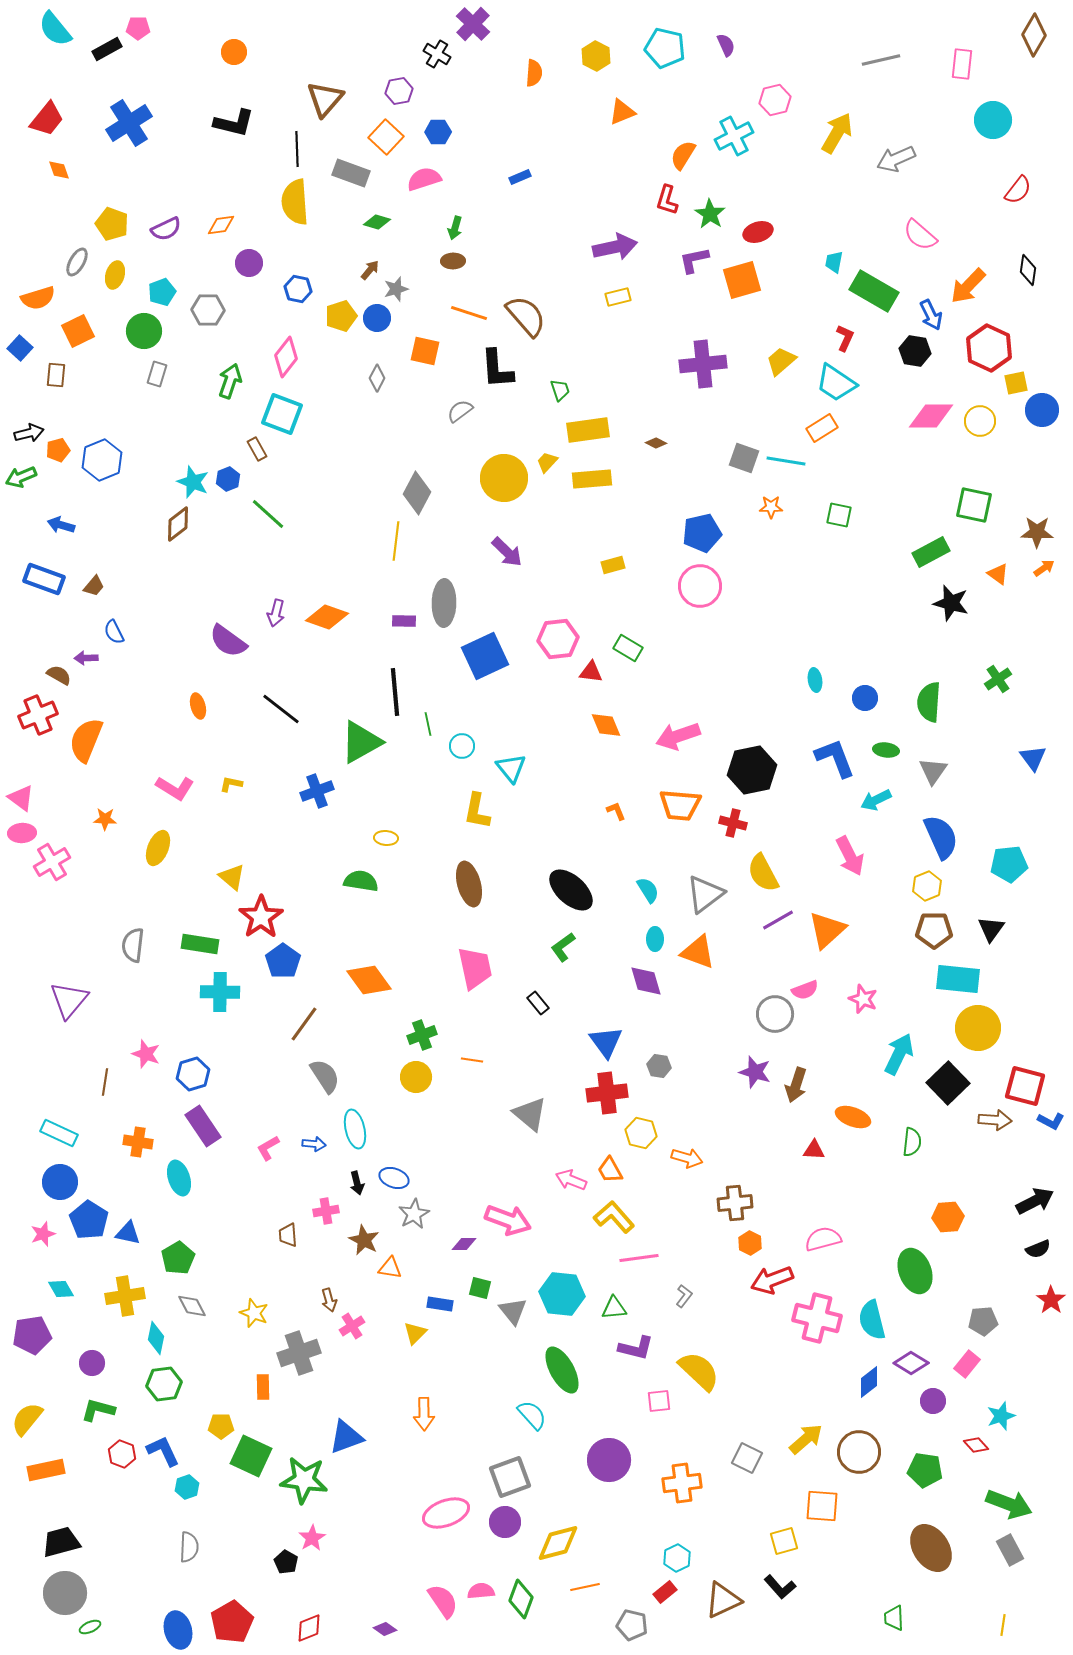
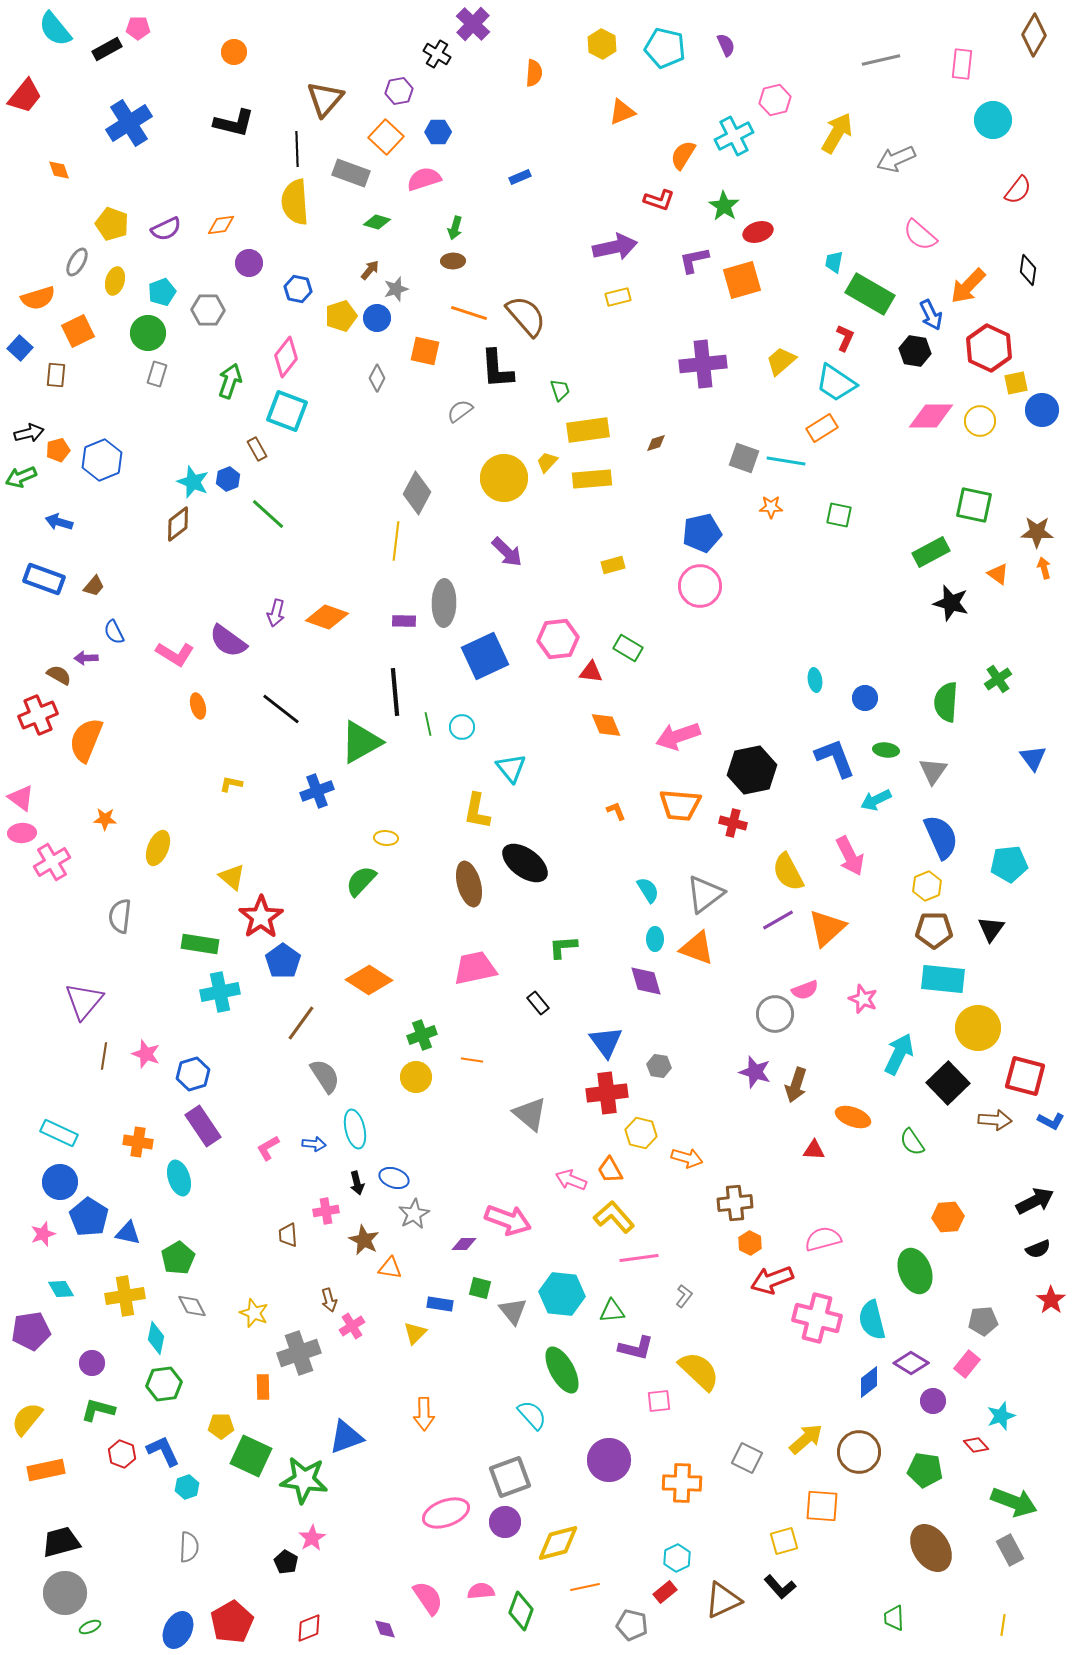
yellow hexagon at (596, 56): moved 6 px right, 12 px up
red trapezoid at (47, 119): moved 22 px left, 23 px up
red L-shape at (667, 200): moved 8 px left; rotated 88 degrees counterclockwise
green star at (710, 214): moved 14 px right, 8 px up
yellow ellipse at (115, 275): moved 6 px down
green rectangle at (874, 291): moved 4 px left, 3 px down
green circle at (144, 331): moved 4 px right, 2 px down
cyan square at (282, 414): moved 5 px right, 3 px up
brown diamond at (656, 443): rotated 45 degrees counterclockwise
blue arrow at (61, 525): moved 2 px left, 3 px up
orange arrow at (1044, 568): rotated 70 degrees counterclockwise
green semicircle at (929, 702): moved 17 px right
cyan circle at (462, 746): moved 19 px up
pink L-shape at (175, 788): moved 134 px up
yellow semicircle at (763, 873): moved 25 px right, 1 px up
green semicircle at (361, 881): rotated 56 degrees counterclockwise
black ellipse at (571, 890): moved 46 px left, 27 px up; rotated 6 degrees counterclockwise
orange triangle at (827, 930): moved 2 px up
gray semicircle at (133, 945): moved 13 px left, 29 px up
green L-shape at (563, 947): rotated 32 degrees clockwise
orange triangle at (698, 952): moved 1 px left, 4 px up
pink trapezoid at (475, 968): rotated 90 degrees counterclockwise
cyan rectangle at (958, 979): moved 15 px left
orange diamond at (369, 980): rotated 21 degrees counterclockwise
cyan cross at (220, 992): rotated 12 degrees counterclockwise
purple triangle at (69, 1000): moved 15 px right, 1 px down
brown line at (304, 1024): moved 3 px left, 1 px up
brown line at (105, 1082): moved 1 px left, 26 px up
red square at (1025, 1086): moved 10 px up
green semicircle at (912, 1142): rotated 140 degrees clockwise
blue pentagon at (89, 1220): moved 3 px up
green triangle at (614, 1308): moved 2 px left, 3 px down
purple pentagon at (32, 1335): moved 1 px left, 4 px up
orange cross at (682, 1483): rotated 9 degrees clockwise
green arrow at (1009, 1504): moved 5 px right, 2 px up
green diamond at (521, 1599): moved 12 px down
pink semicircle at (443, 1601): moved 15 px left, 3 px up
purple diamond at (385, 1629): rotated 35 degrees clockwise
blue ellipse at (178, 1630): rotated 42 degrees clockwise
